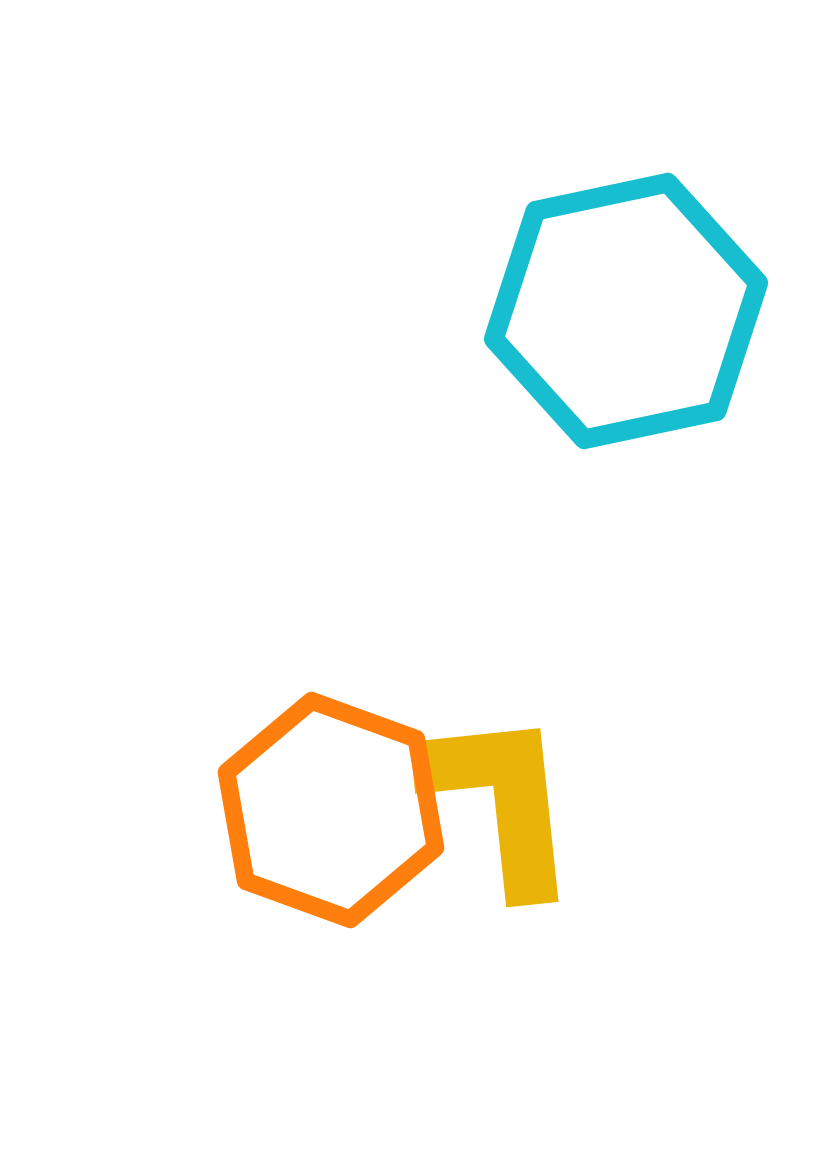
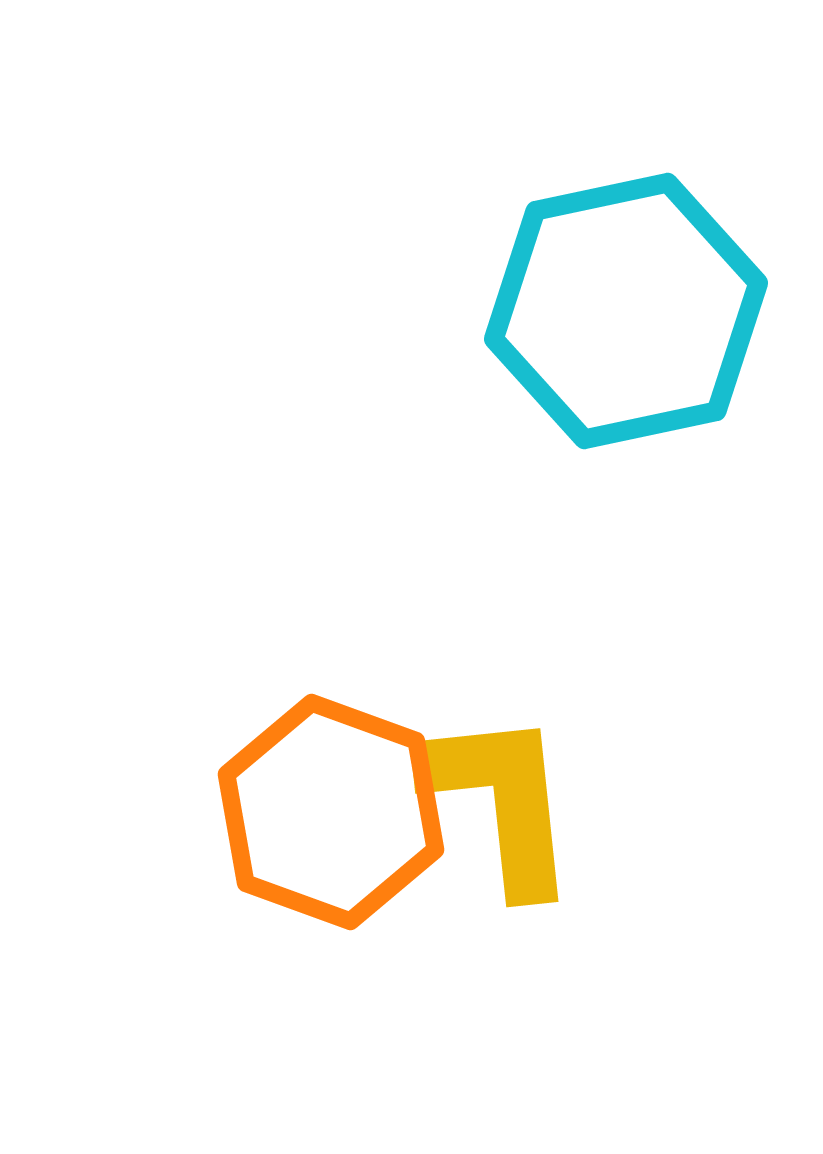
orange hexagon: moved 2 px down
